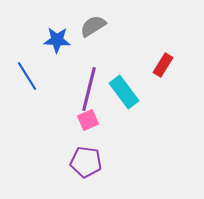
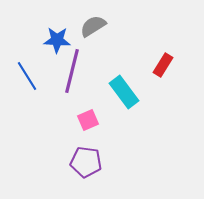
purple line: moved 17 px left, 18 px up
